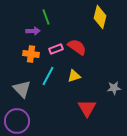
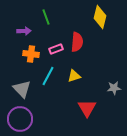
purple arrow: moved 9 px left
red semicircle: moved 5 px up; rotated 60 degrees clockwise
purple circle: moved 3 px right, 2 px up
